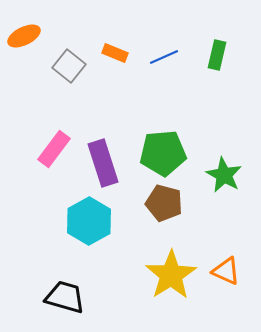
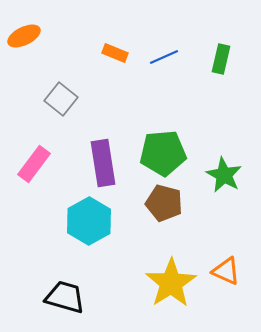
green rectangle: moved 4 px right, 4 px down
gray square: moved 8 px left, 33 px down
pink rectangle: moved 20 px left, 15 px down
purple rectangle: rotated 9 degrees clockwise
yellow star: moved 8 px down
